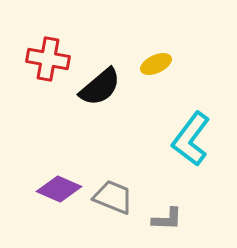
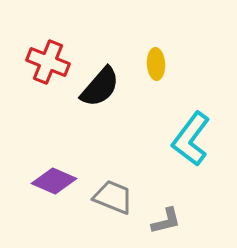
red cross: moved 3 px down; rotated 12 degrees clockwise
yellow ellipse: rotated 68 degrees counterclockwise
black semicircle: rotated 9 degrees counterclockwise
purple diamond: moved 5 px left, 8 px up
gray L-shape: moved 1 px left, 2 px down; rotated 16 degrees counterclockwise
